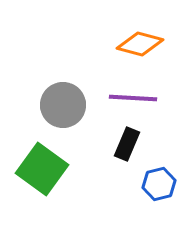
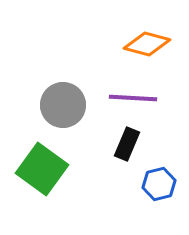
orange diamond: moved 7 px right
